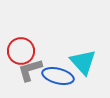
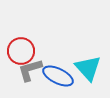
cyan triangle: moved 5 px right, 6 px down
blue ellipse: rotated 12 degrees clockwise
